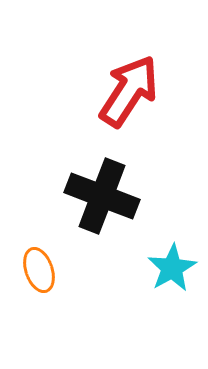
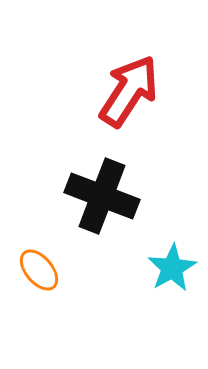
orange ellipse: rotated 21 degrees counterclockwise
